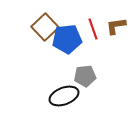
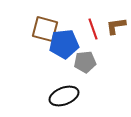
brown square: moved 2 px down; rotated 32 degrees counterclockwise
blue pentagon: moved 3 px left, 5 px down
gray pentagon: moved 14 px up
